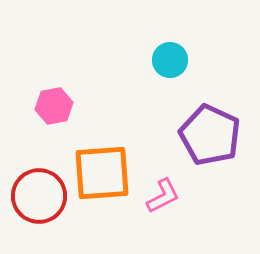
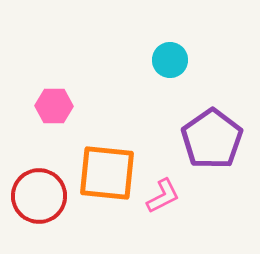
pink hexagon: rotated 12 degrees clockwise
purple pentagon: moved 2 px right, 4 px down; rotated 12 degrees clockwise
orange square: moved 5 px right; rotated 10 degrees clockwise
